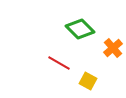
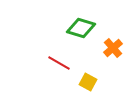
green diamond: moved 1 px right, 1 px up; rotated 28 degrees counterclockwise
yellow square: moved 1 px down
